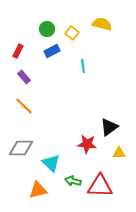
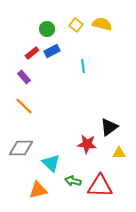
yellow square: moved 4 px right, 8 px up
red rectangle: moved 14 px right, 2 px down; rotated 24 degrees clockwise
